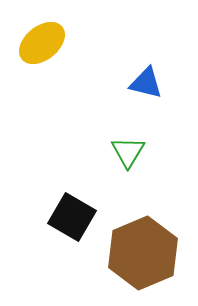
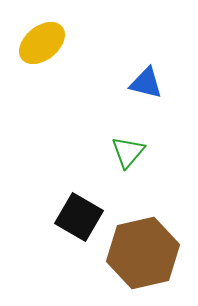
green triangle: rotated 9 degrees clockwise
black square: moved 7 px right
brown hexagon: rotated 10 degrees clockwise
